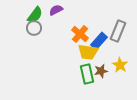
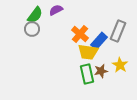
gray circle: moved 2 px left, 1 px down
